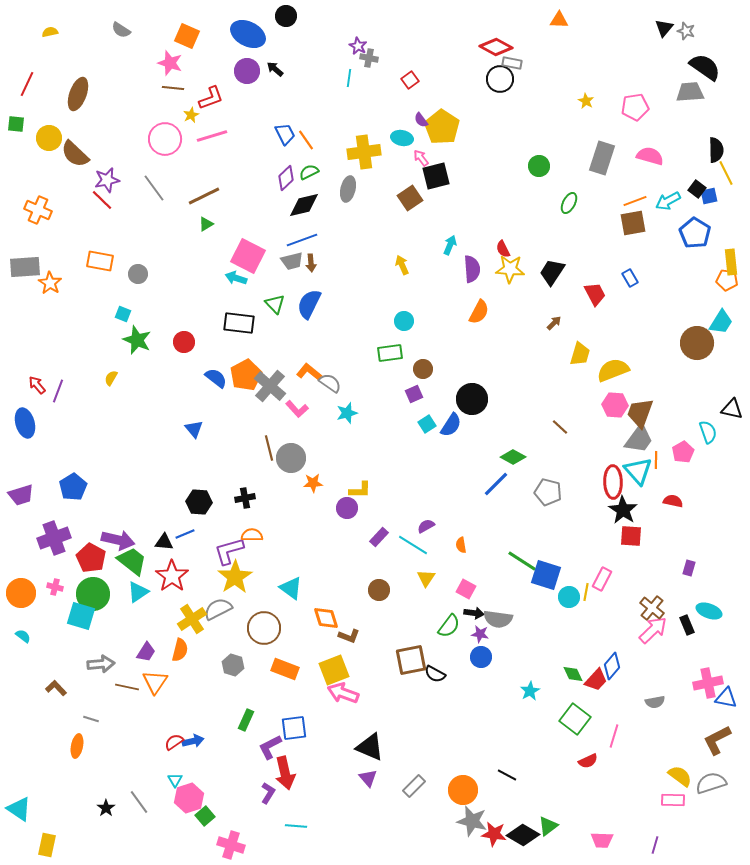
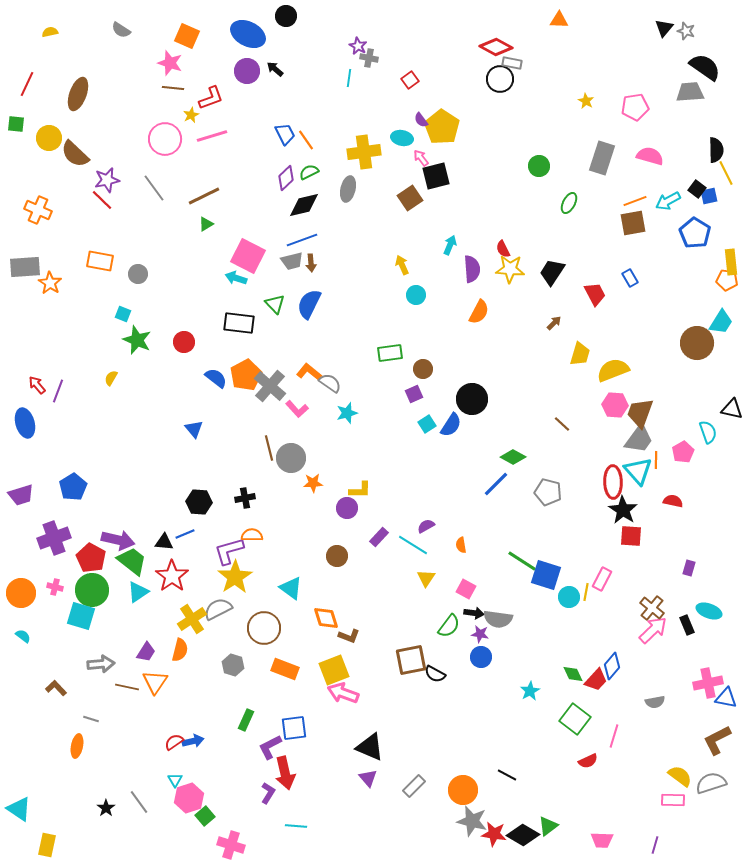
cyan circle at (404, 321): moved 12 px right, 26 px up
brown line at (560, 427): moved 2 px right, 3 px up
brown circle at (379, 590): moved 42 px left, 34 px up
green circle at (93, 594): moved 1 px left, 4 px up
